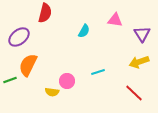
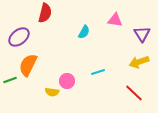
cyan semicircle: moved 1 px down
